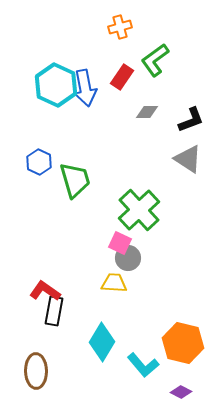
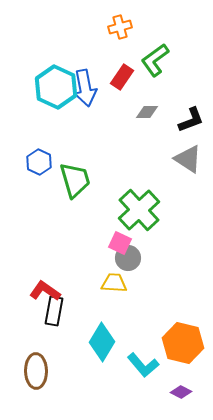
cyan hexagon: moved 2 px down
